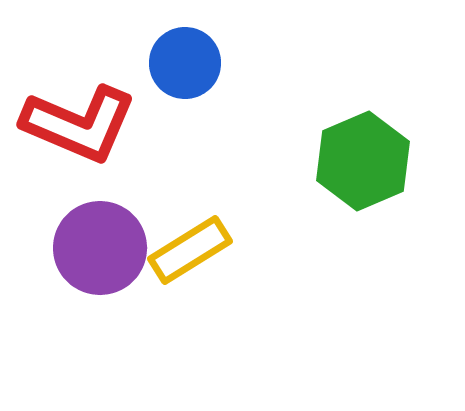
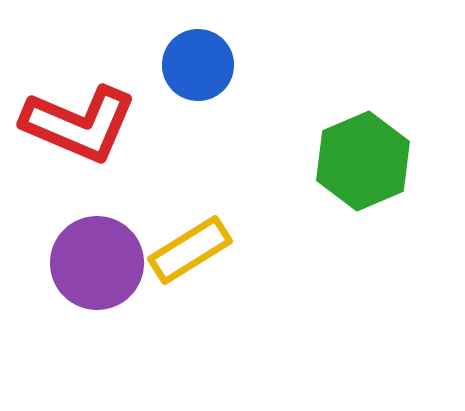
blue circle: moved 13 px right, 2 px down
purple circle: moved 3 px left, 15 px down
